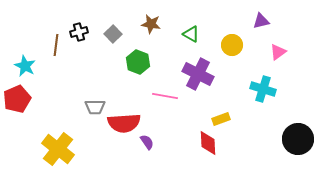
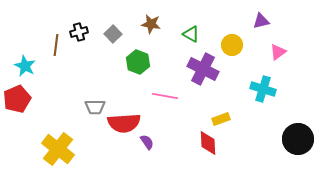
purple cross: moved 5 px right, 5 px up
